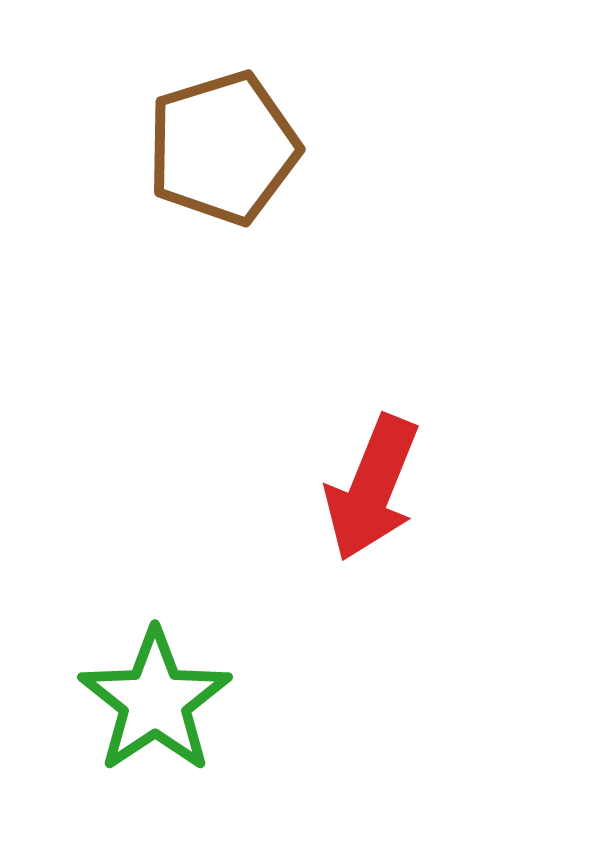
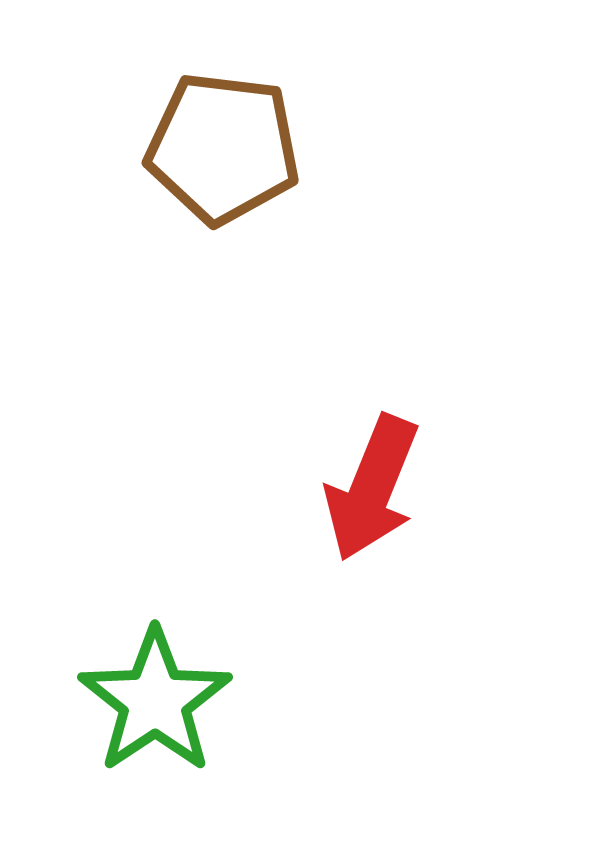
brown pentagon: rotated 24 degrees clockwise
